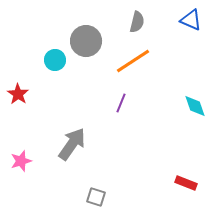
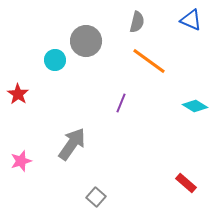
orange line: moved 16 px right; rotated 69 degrees clockwise
cyan diamond: rotated 40 degrees counterclockwise
red rectangle: rotated 20 degrees clockwise
gray square: rotated 24 degrees clockwise
